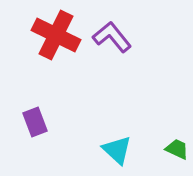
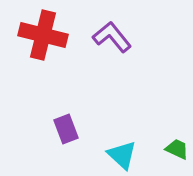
red cross: moved 13 px left; rotated 12 degrees counterclockwise
purple rectangle: moved 31 px right, 7 px down
cyan triangle: moved 5 px right, 5 px down
